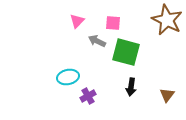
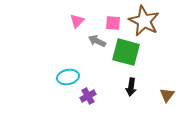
brown star: moved 23 px left, 1 px down
